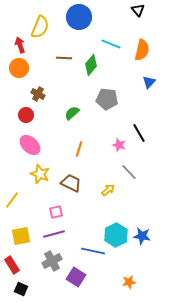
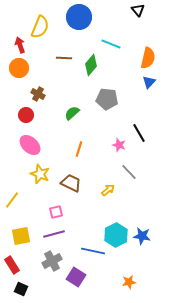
orange semicircle: moved 6 px right, 8 px down
